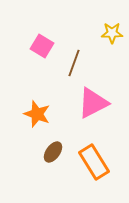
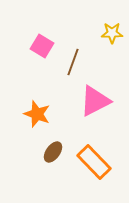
brown line: moved 1 px left, 1 px up
pink triangle: moved 2 px right, 2 px up
orange rectangle: rotated 12 degrees counterclockwise
